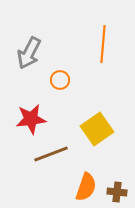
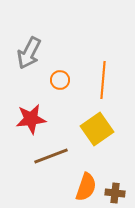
orange line: moved 36 px down
brown line: moved 2 px down
brown cross: moved 2 px left, 1 px down
